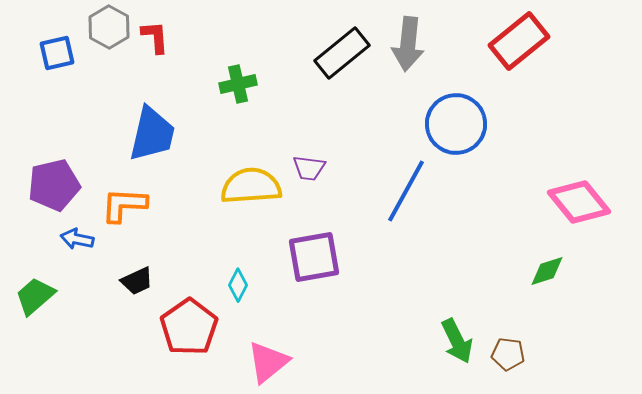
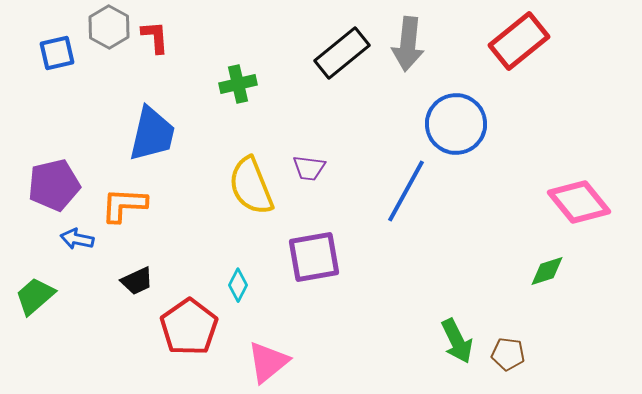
yellow semicircle: rotated 108 degrees counterclockwise
